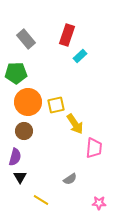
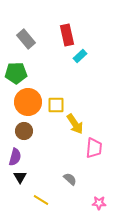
red rectangle: rotated 30 degrees counterclockwise
yellow square: rotated 12 degrees clockwise
gray semicircle: rotated 104 degrees counterclockwise
